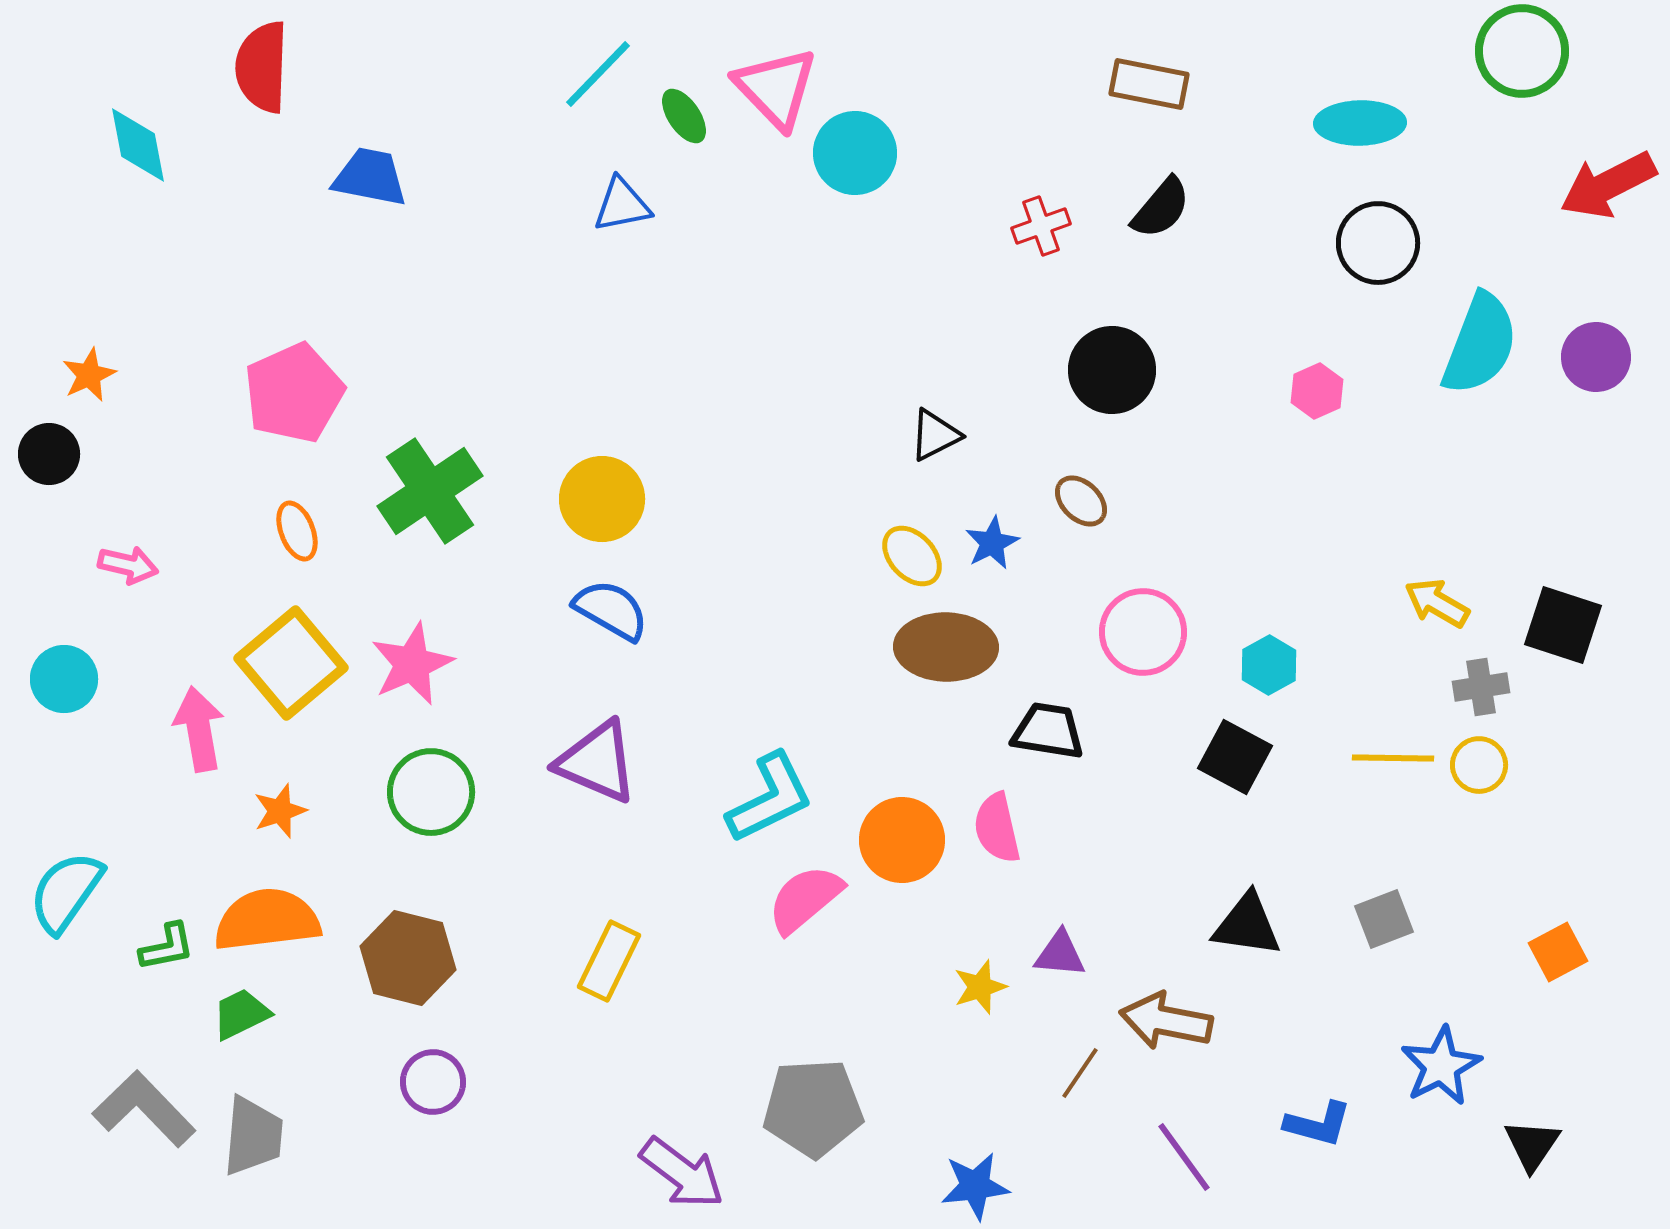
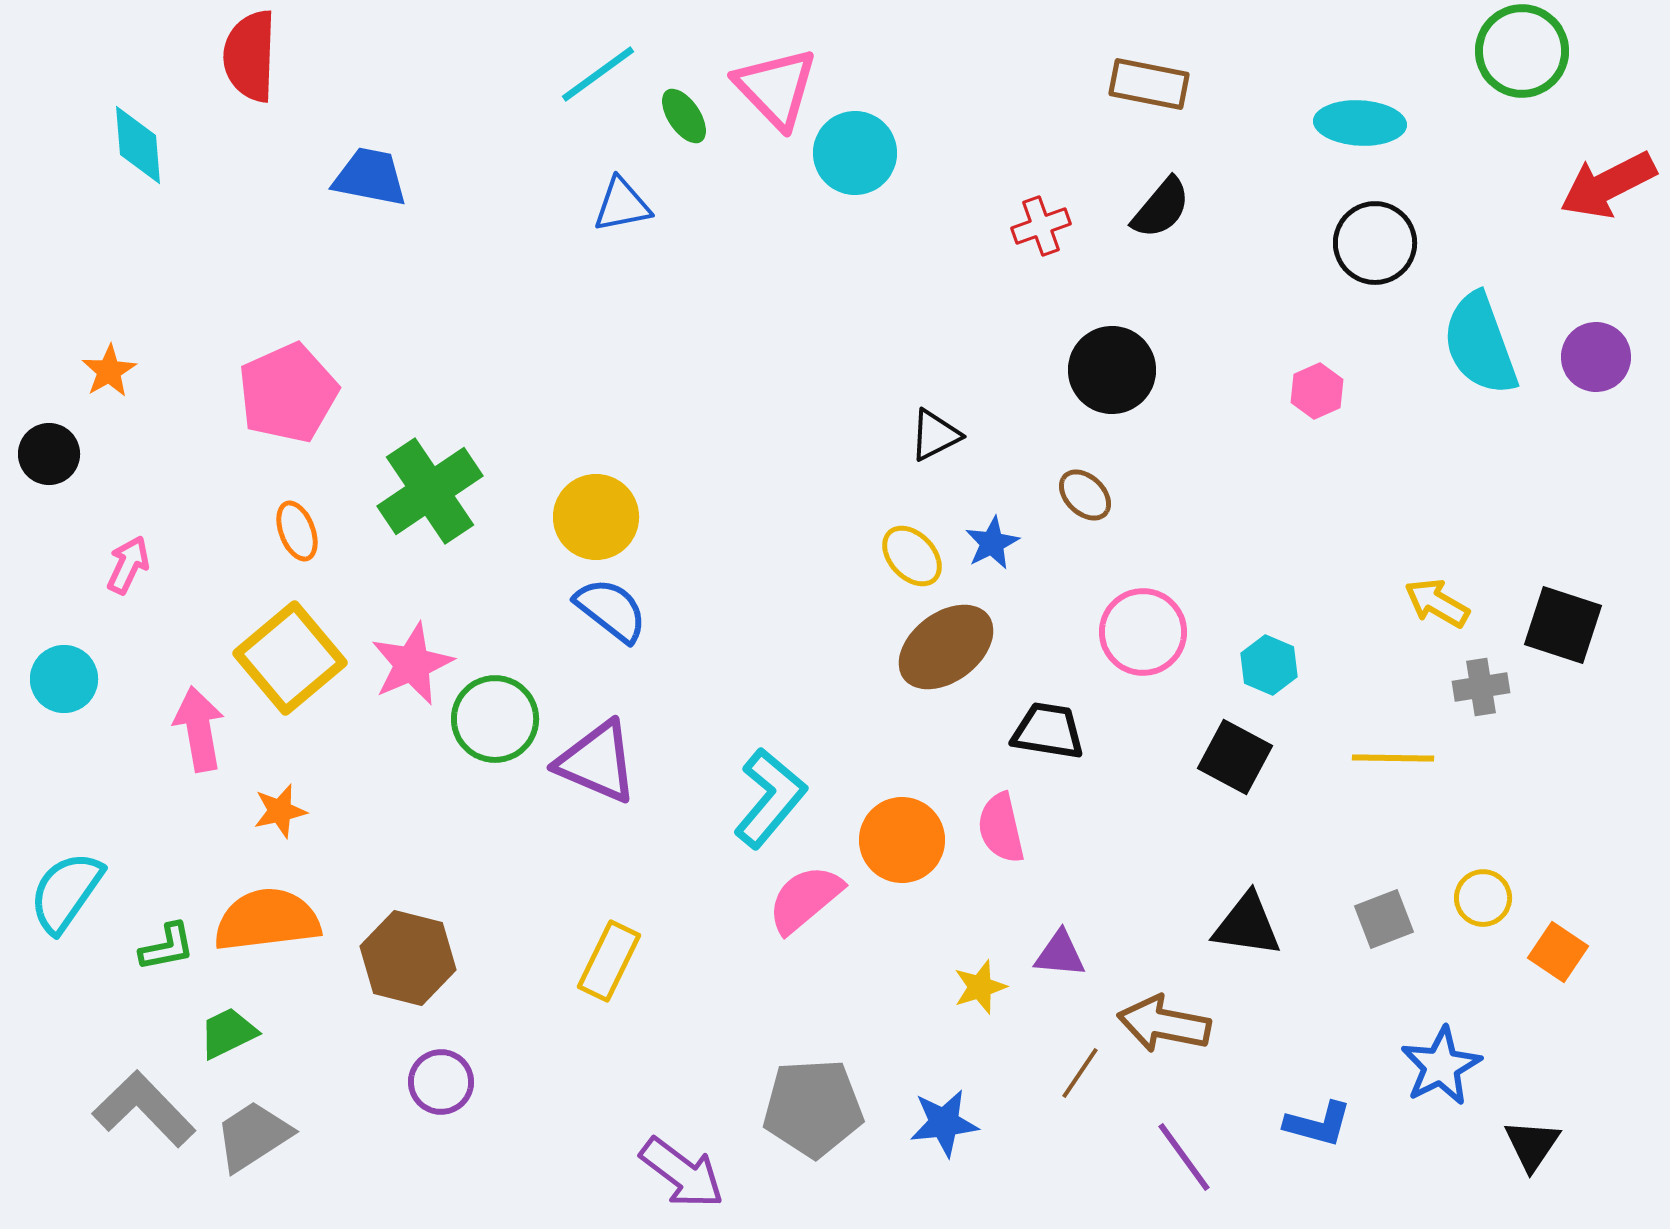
red semicircle at (262, 67): moved 12 px left, 11 px up
cyan line at (598, 74): rotated 10 degrees clockwise
cyan ellipse at (1360, 123): rotated 4 degrees clockwise
cyan diamond at (138, 145): rotated 6 degrees clockwise
black circle at (1378, 243): moved 3 px left
cyan semicircle at (1480, 344): rotated 139 degrees clockwise
orange star at (89, 375): moved 20 px right, 4 px up; rotated 6 degrees counterclockwise
pink pentagon at (294, 393): moved 6 px left
yellow circle at (602, 499): moved 6 px left, 18 px down
brown ellipse at (1081, 501): moved 4 px right, 6 px up
pink arrow at (128, 565): rotated 78 degrees counterclockwise
blue semicircle at (611, 610): rotated 8 degrees clockwise
brown ellipse at (946, 647): rotated 38 degrees counterclockwise
yellow square at (291, 663): moved 1 px left, 5 px up
cyan hexagon at (1269, 665): rotated 8 degrees counterclockwise
yellow circle at (1479, 765): moved 4 px right, 133 px down
green circle at (431, 792): moved 64 px right, 73 px up
cyan L-shape at (770, 798): rotated 24 degrees counterclockwise
orange star at (280, 811): rotated 6 degrees clockwise
pink semicircle at (997, 828): moved 4 px right
orange square at (1558, 952): rotated 28 degrees counterclockwise
green trapezoid at (241, 1014): moved 13 px left, 19 px down
brown arrow at (1166, 1021): moved 2 px left, 3 px down
purple circle at (433, 1082): moved 8 px right
gray trapezoid at (253, 1136): rotated 128 degrees counterclockwise
blue star at (975, 1186): moved 31 px left, 63 px up
